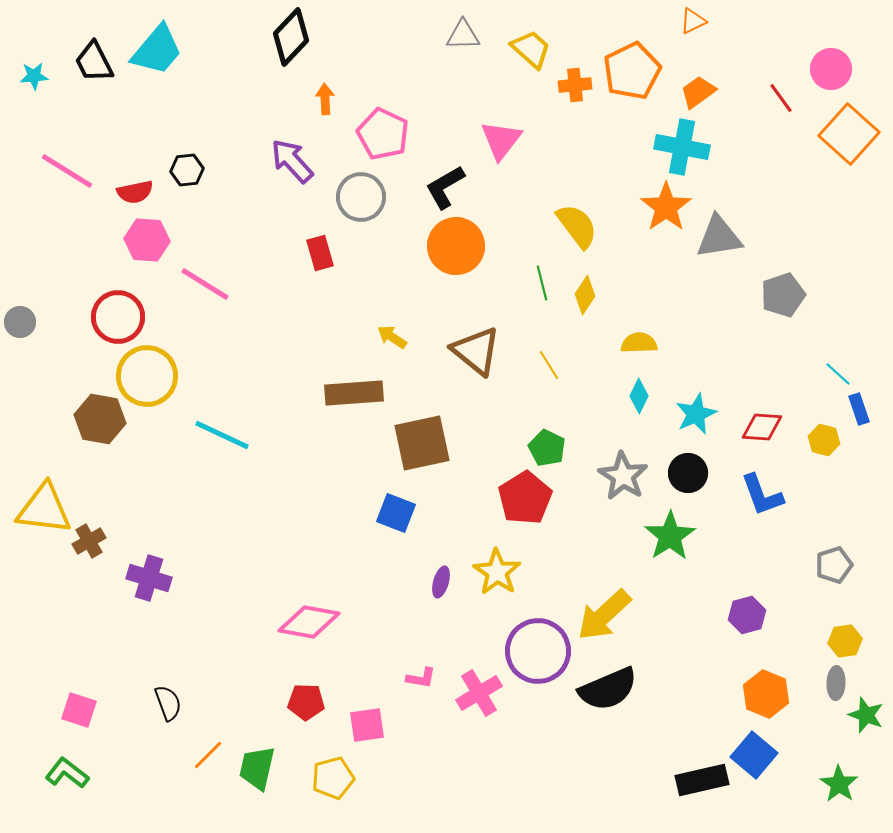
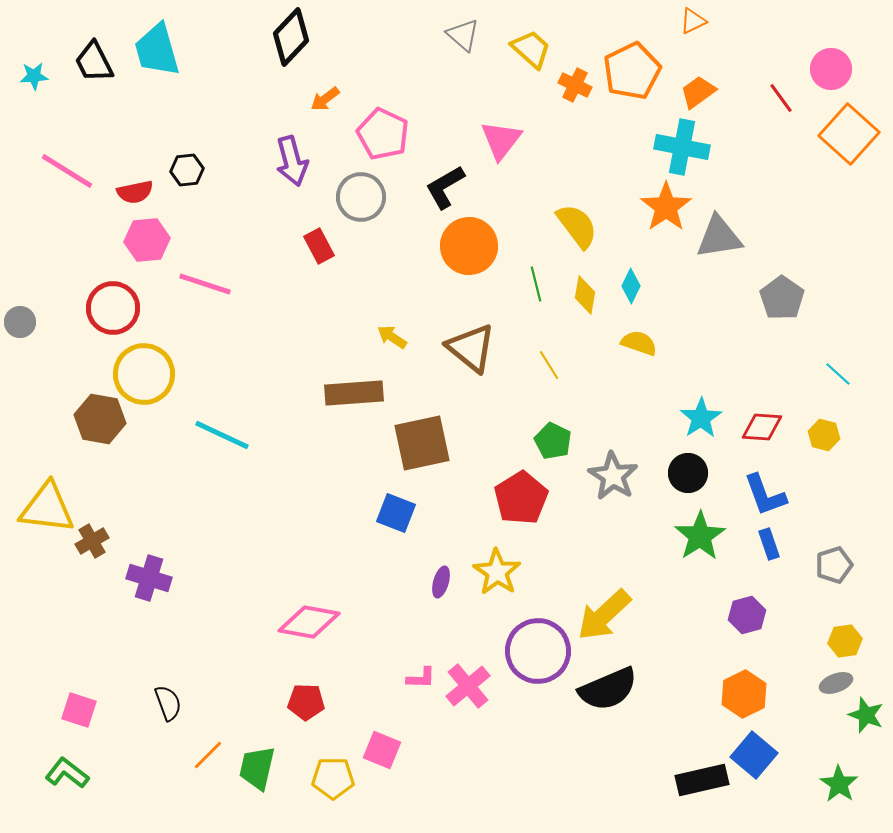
gray triangle at (463, 35): rotated 42 degrees clockwise
cyan trapezoid at (157, 50): rotated 124 degrees clockwise
orange cross at (575, 85): rotated 32 degrees clockwise
orange arrow at (325, 99): rotated 124 degrees counterclockwise
purple arrow at (292, 161): rotated 153 degrees counterclockwise
pink hexagon at (147, 240): rotated 9 degrees counterclockwise
orange circle at (456, 246): moved 13 px right
red rectangle at (320, 253): moved 1 px left, 7 px up; rotated 12 degrees counterclockwise
green line at (542, 283): moved 6 px left, 1 px down
pink line at (205, 284): rotated 14 degrees counterclockwise
yellow diamond at (585, 295): rotated 24 degrees counterclockwise
gray pentagon at (783, 295): moved 1 px left, 3 px down; rotated 18 degrees counterclockwise
red circle at (118, 317): moved 5 px left, 9 px up
yellow semicircle at (639, 343): rotated 21 degrees clockwise
brown triangle at (476, 351): moved 5 px left, 3 px up
yellow circle at (147, 376): moved 3 px left, 2 px up
cyan diamond at (639, 396): moved 8 px left, 110 px up
blue rectangle at (859, 409): moved 90 px left, 135 px down
cyan star at (696, 414): moved 5 px right, 4 px down; rotated 9 degrees counterclockwise
yellow hexagon at (824, 440): moved 5 px up
green pentagon at (547, 448): moved 6 px right, 7 px up
gray star at (623, 476): moved 10 px left
blue L-shape at (762, 495): moved 3 px right
red pentagon at (525, 498): moved 4 px left
yellow triangle at (44, 509): moved 3 px right, 1 px up
green star at (670, 536): moved 30 px right
brown cross at (89, 541): moved 3 px right
pink L-shape at (421, 678): rotated 8 degrees counterclockwise
gray ellipse at (836, 683): rotated 68 degrees clockwise
pink cross at (479, 693): moved 11 px left, 7 px up; rotated 9 degrees counterclockwise
orange hexagon at (766, 694): moved 22 px left; rotated 12 degrees clockwise
pink square at (367, 725): moved 15 px right, 25 px down; rotated 30 degrees clockwise
yellow pentagon at (333, 778): rotated 15 degrees clockwise
